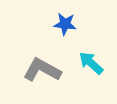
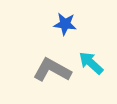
gray L-shape: moved 10 px right
